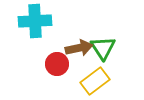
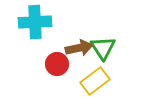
cyan cross: moved 1 px down
